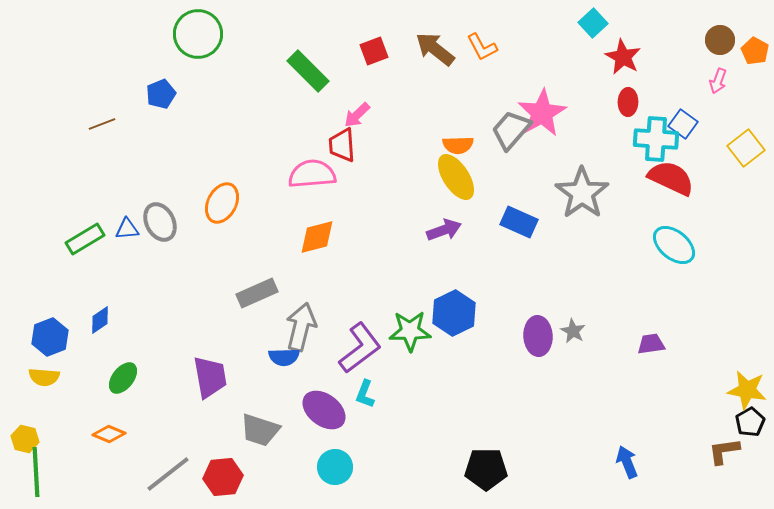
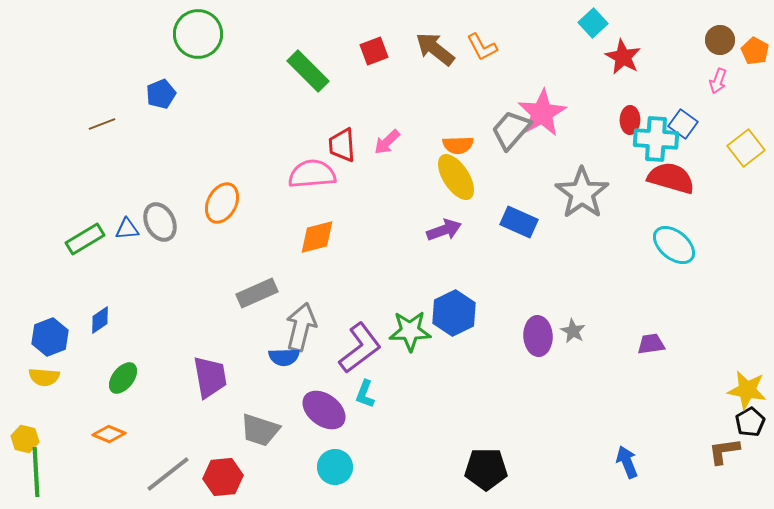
red ellipse at (628, 102): moved 2 px right, 18 px down
pink arrow at (357, 115): moved 30 px right, 27 px down
red semicircle at (671, 178): rotated 9 degrees counterclockwise
